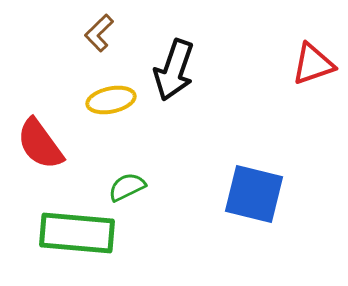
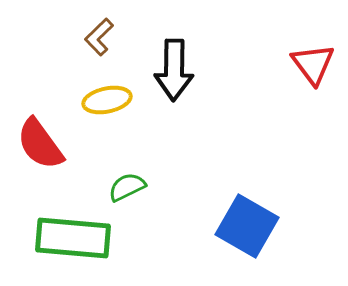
brown L-shape: moved 4 px down
red triangle: rotated 48 degrees counterclockwise
black arrow: rotated 18 degrees counterclockwise
yellow ellipse: moved 4 px left
blue square: moved 7 px left, 32 px down; rotated 16 degrees clockwise
green rectangle: moved 4 px left, 5 px down
